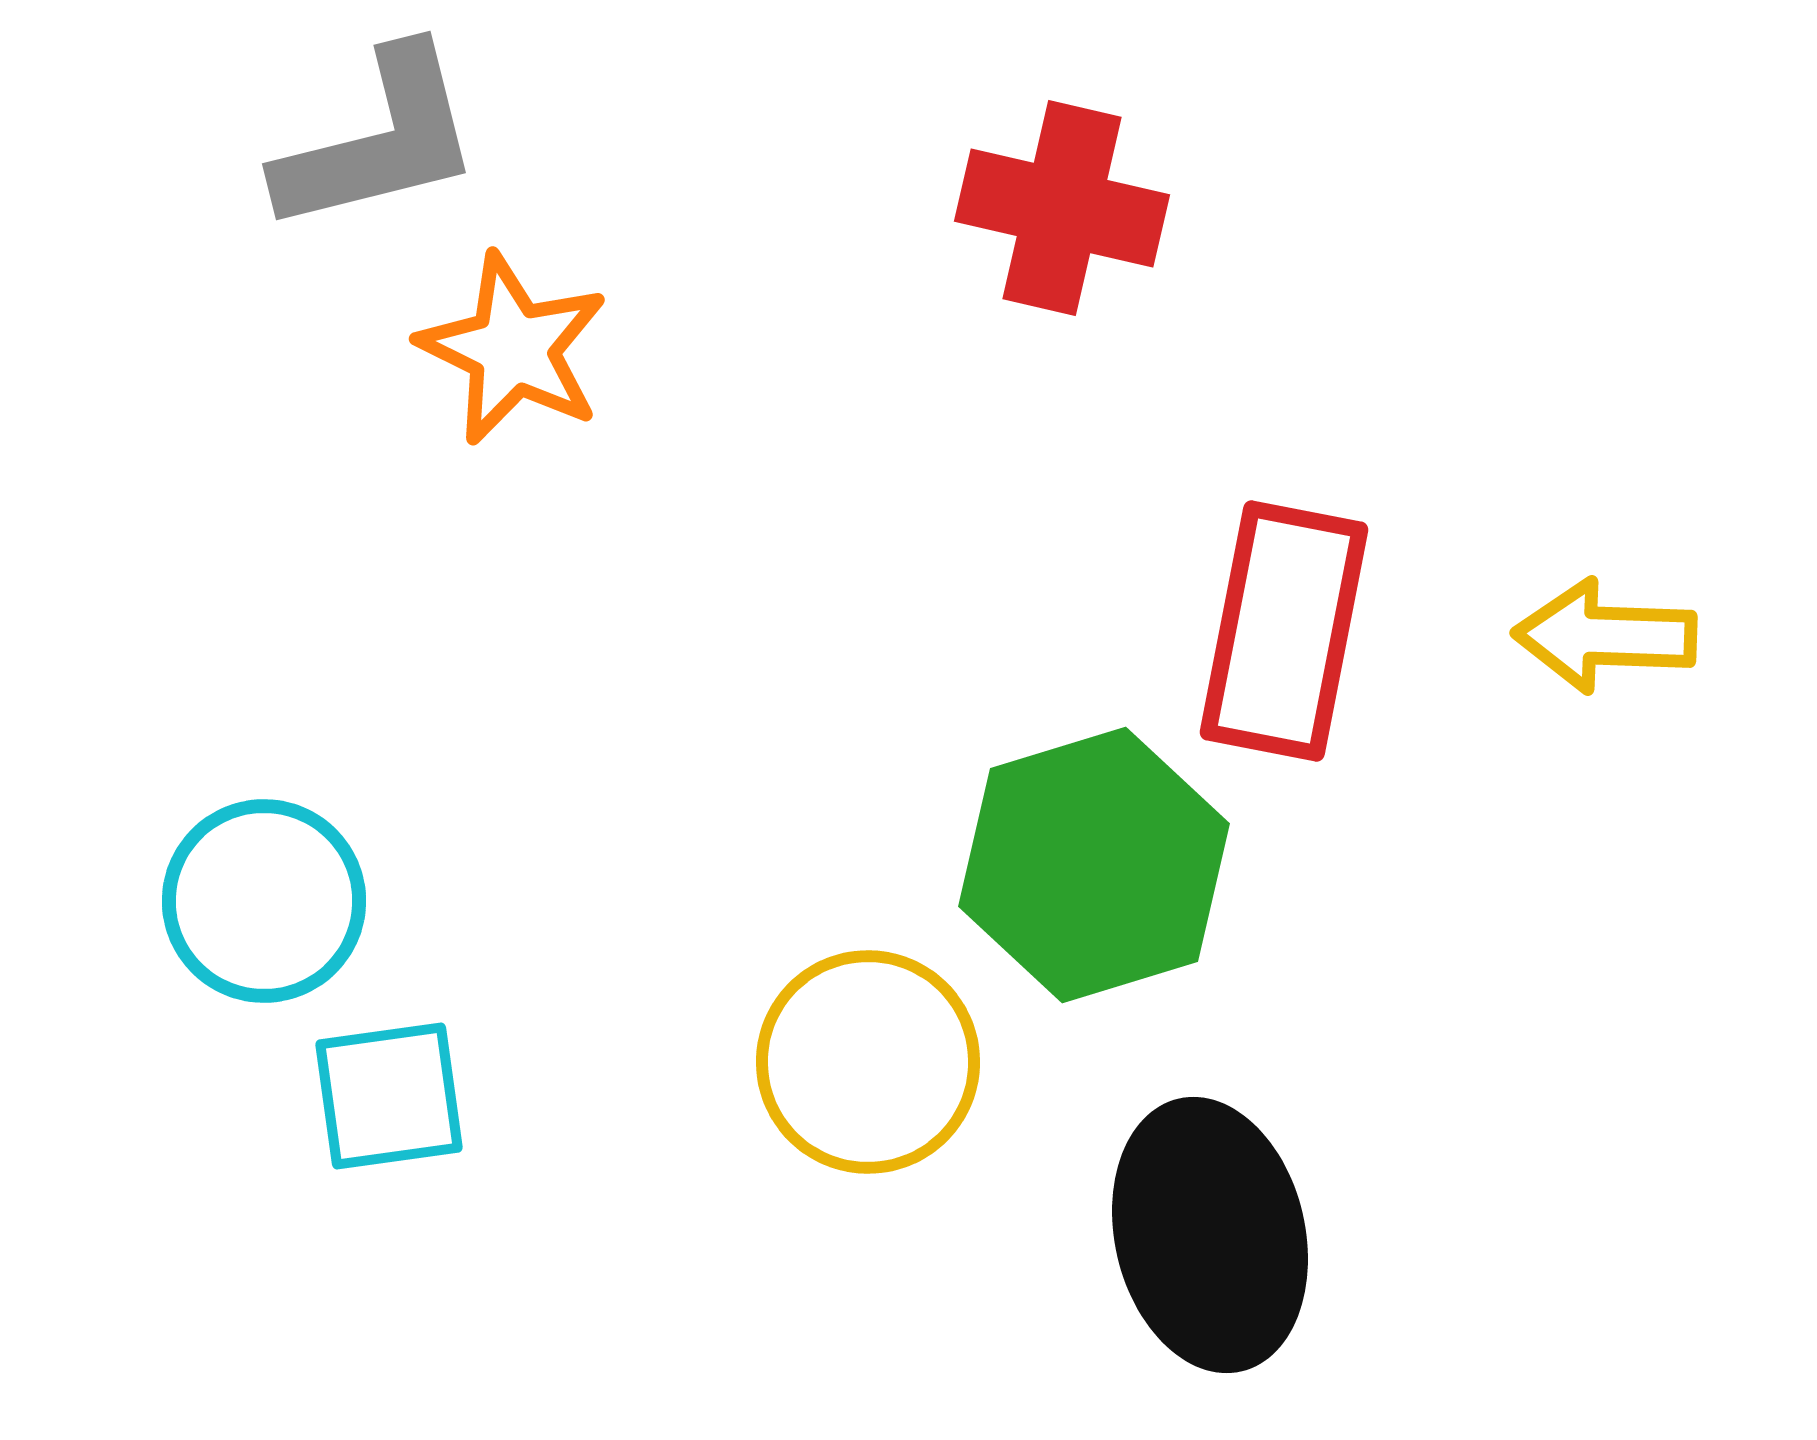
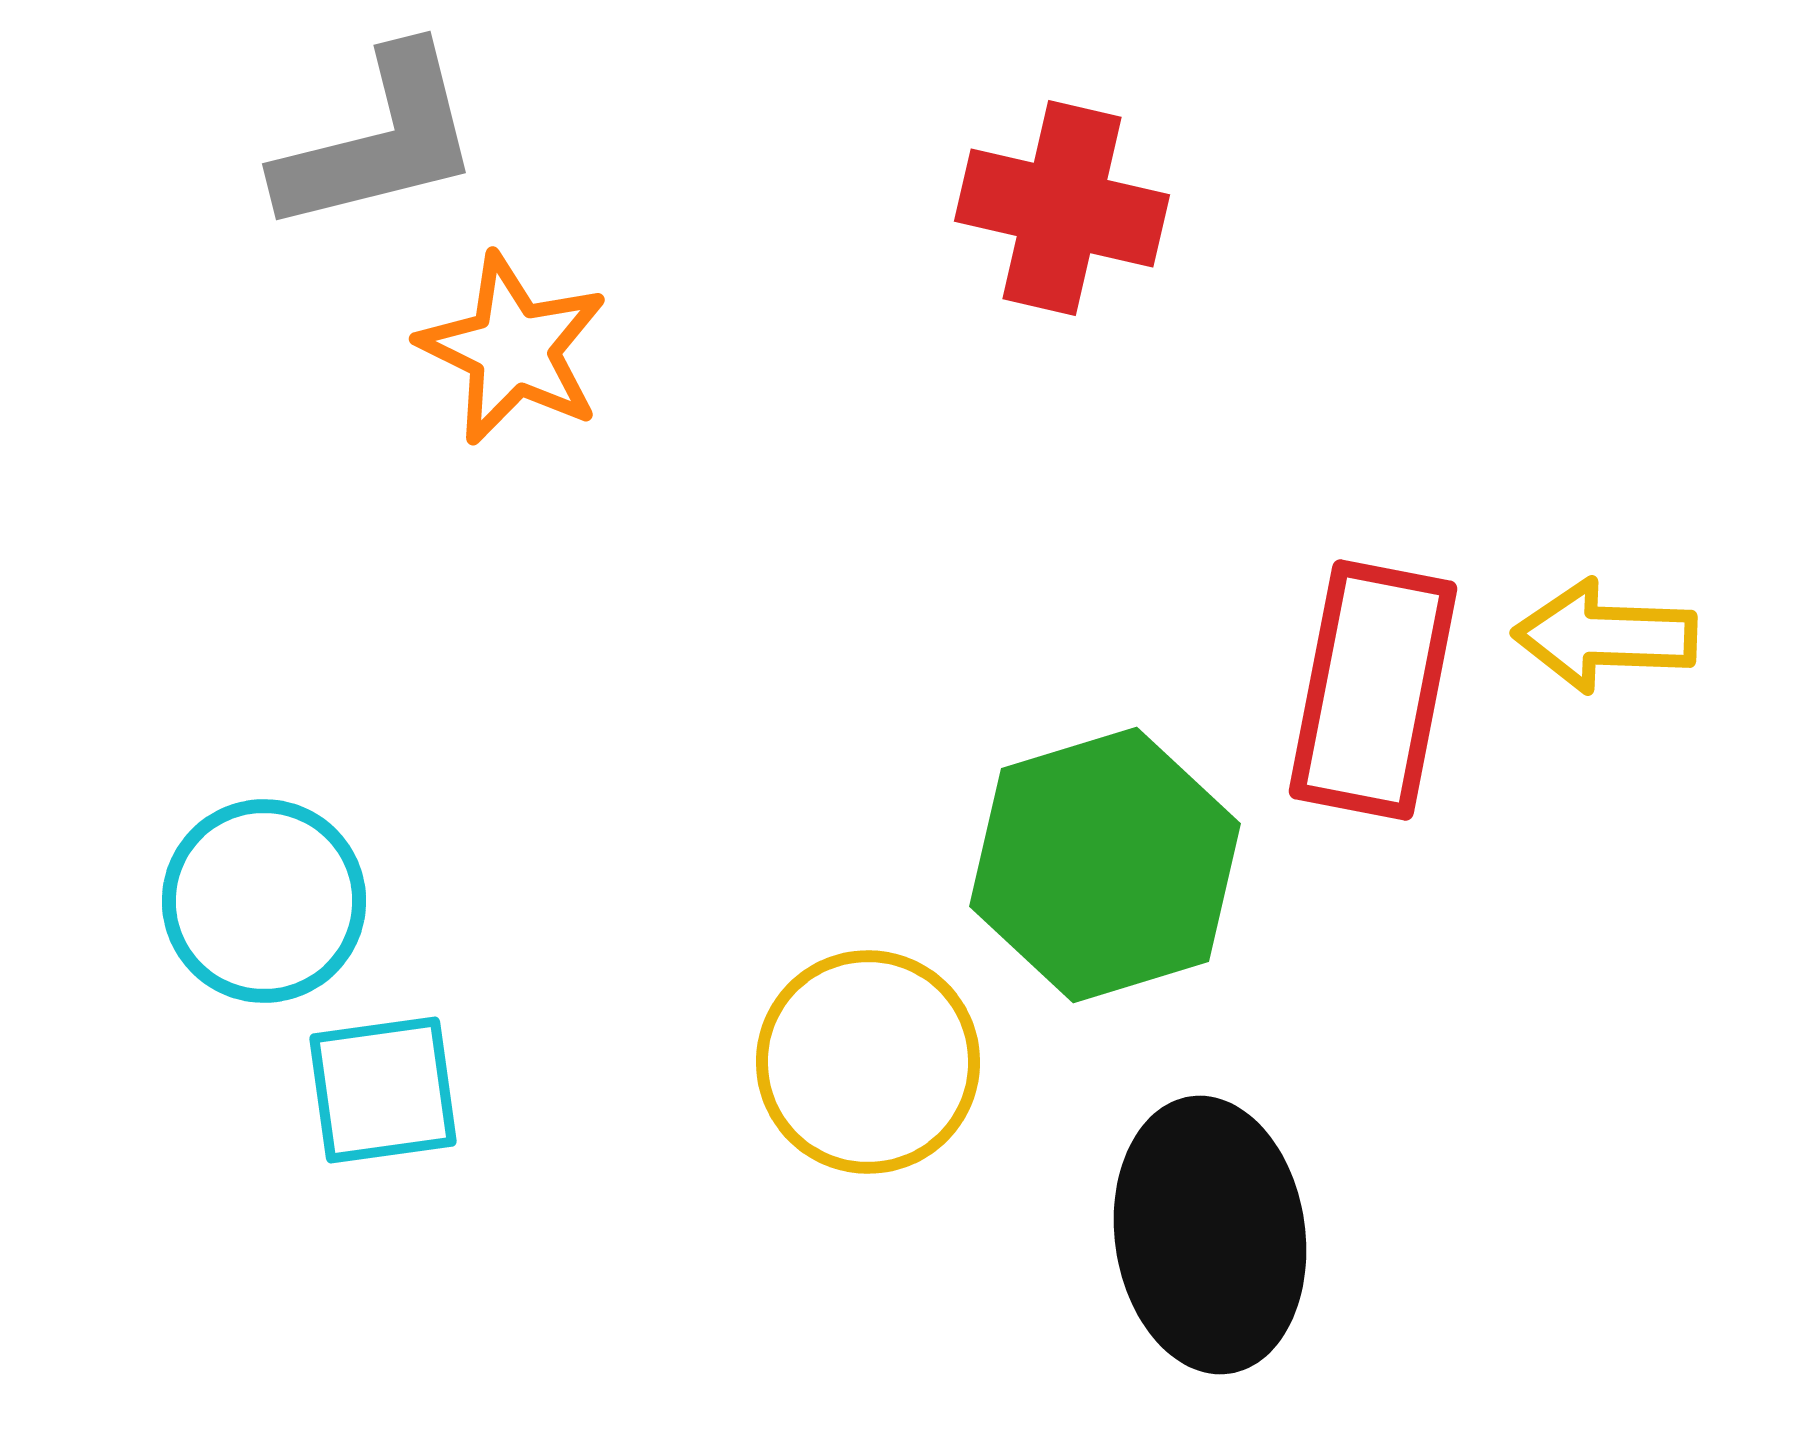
red rectangle: moved 89 px right, 59 px down
green hexagon: moved 11 px right
cyan square: moved 6 px left, 6 px up
black ellipse: rotated 5 degrees clockwise
